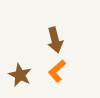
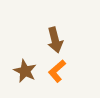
brown star: moved 5 px right, 4 px up
